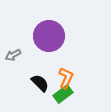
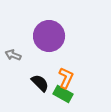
gray arrow: rotated 49 degrees clockwise
green rectangle: rotated 66 degrees clockwise
